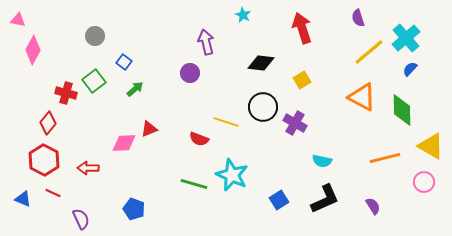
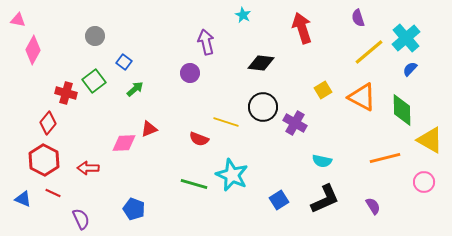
yellow square at (302, 80): moved 21 px right, 10 px down
yellow triangle at (431, 146): moved 1 px left, 6 px up
